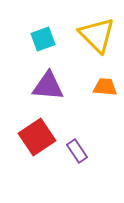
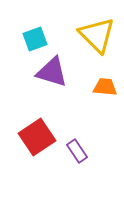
cyan square: moved 8 px left
purple triangle: moved 4 px right, 14 px up; rotated 12 degrees clockwise
